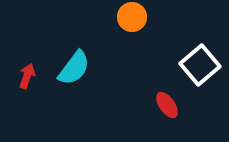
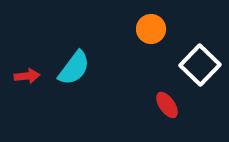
orange circle: moved 19 px right, 12 px down
white square: rotated 6 degrees counterclockwise
red arrow: rotated 65 degrees clockwise
